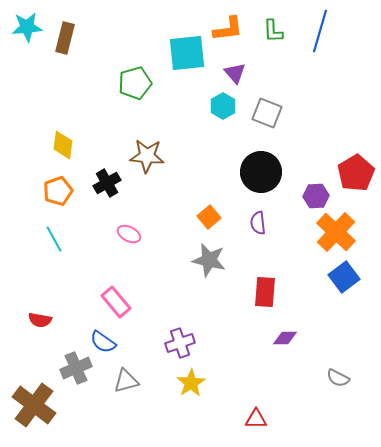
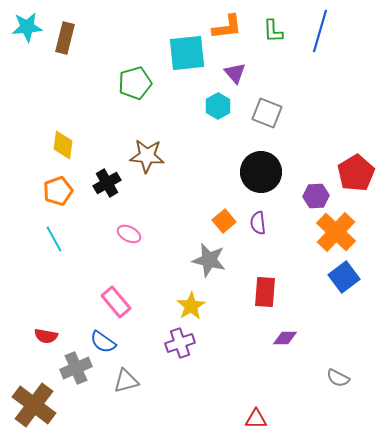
orange L-shape: moved 1 px left, 2 px up
cyan hexagon: moved 5 px left
orange square: moved 15 px right, 4 px down
red semicircle: moved 6 px right, 16 px down
yellow star: moved 77 px up
